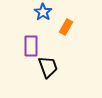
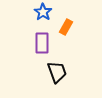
purple rectangle: moved 11 px right, 3 px up
black trapezoid: moved 9 px right, 5 px down
